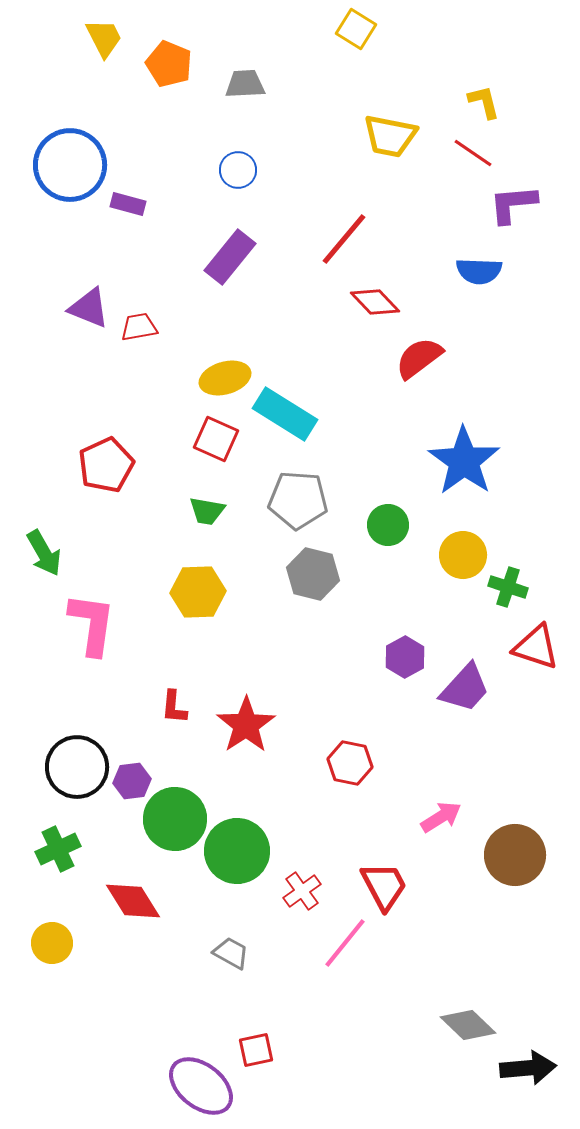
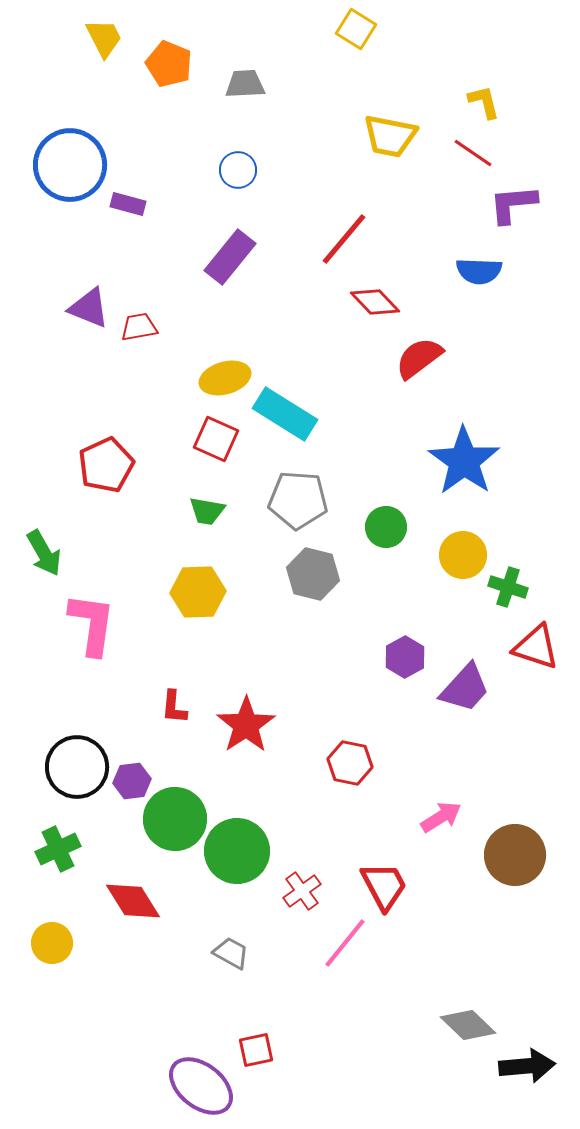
green circle at (388, 525): moved 2 px left, 2 px down
black arrow at (528, 1068): moved 1 px left, 2 px up
